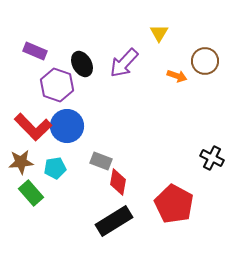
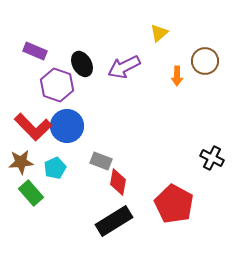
yellow triangle: rotated 18 degrees clockwise
purple arrow: moved 4 px down; rotated 20 degrees clockwise
orange arrow: rotated 72 degrees clockwise
cyan pentagon: rotated 15 degrees counterclockwise
